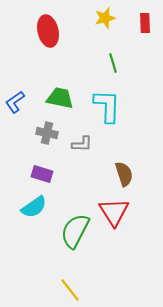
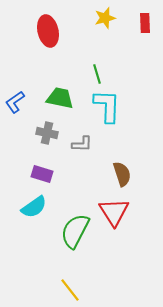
green line: moved 16 px left, 11 px down
brown semicircle: moved 2 px left
